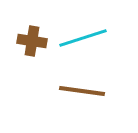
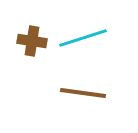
brown line: moved 1 px right, 2 px down
